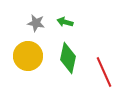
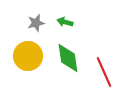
gray star: rotated 24 degrees counterclockwise
green diamond: rotated 20 degrees counterclockwise
